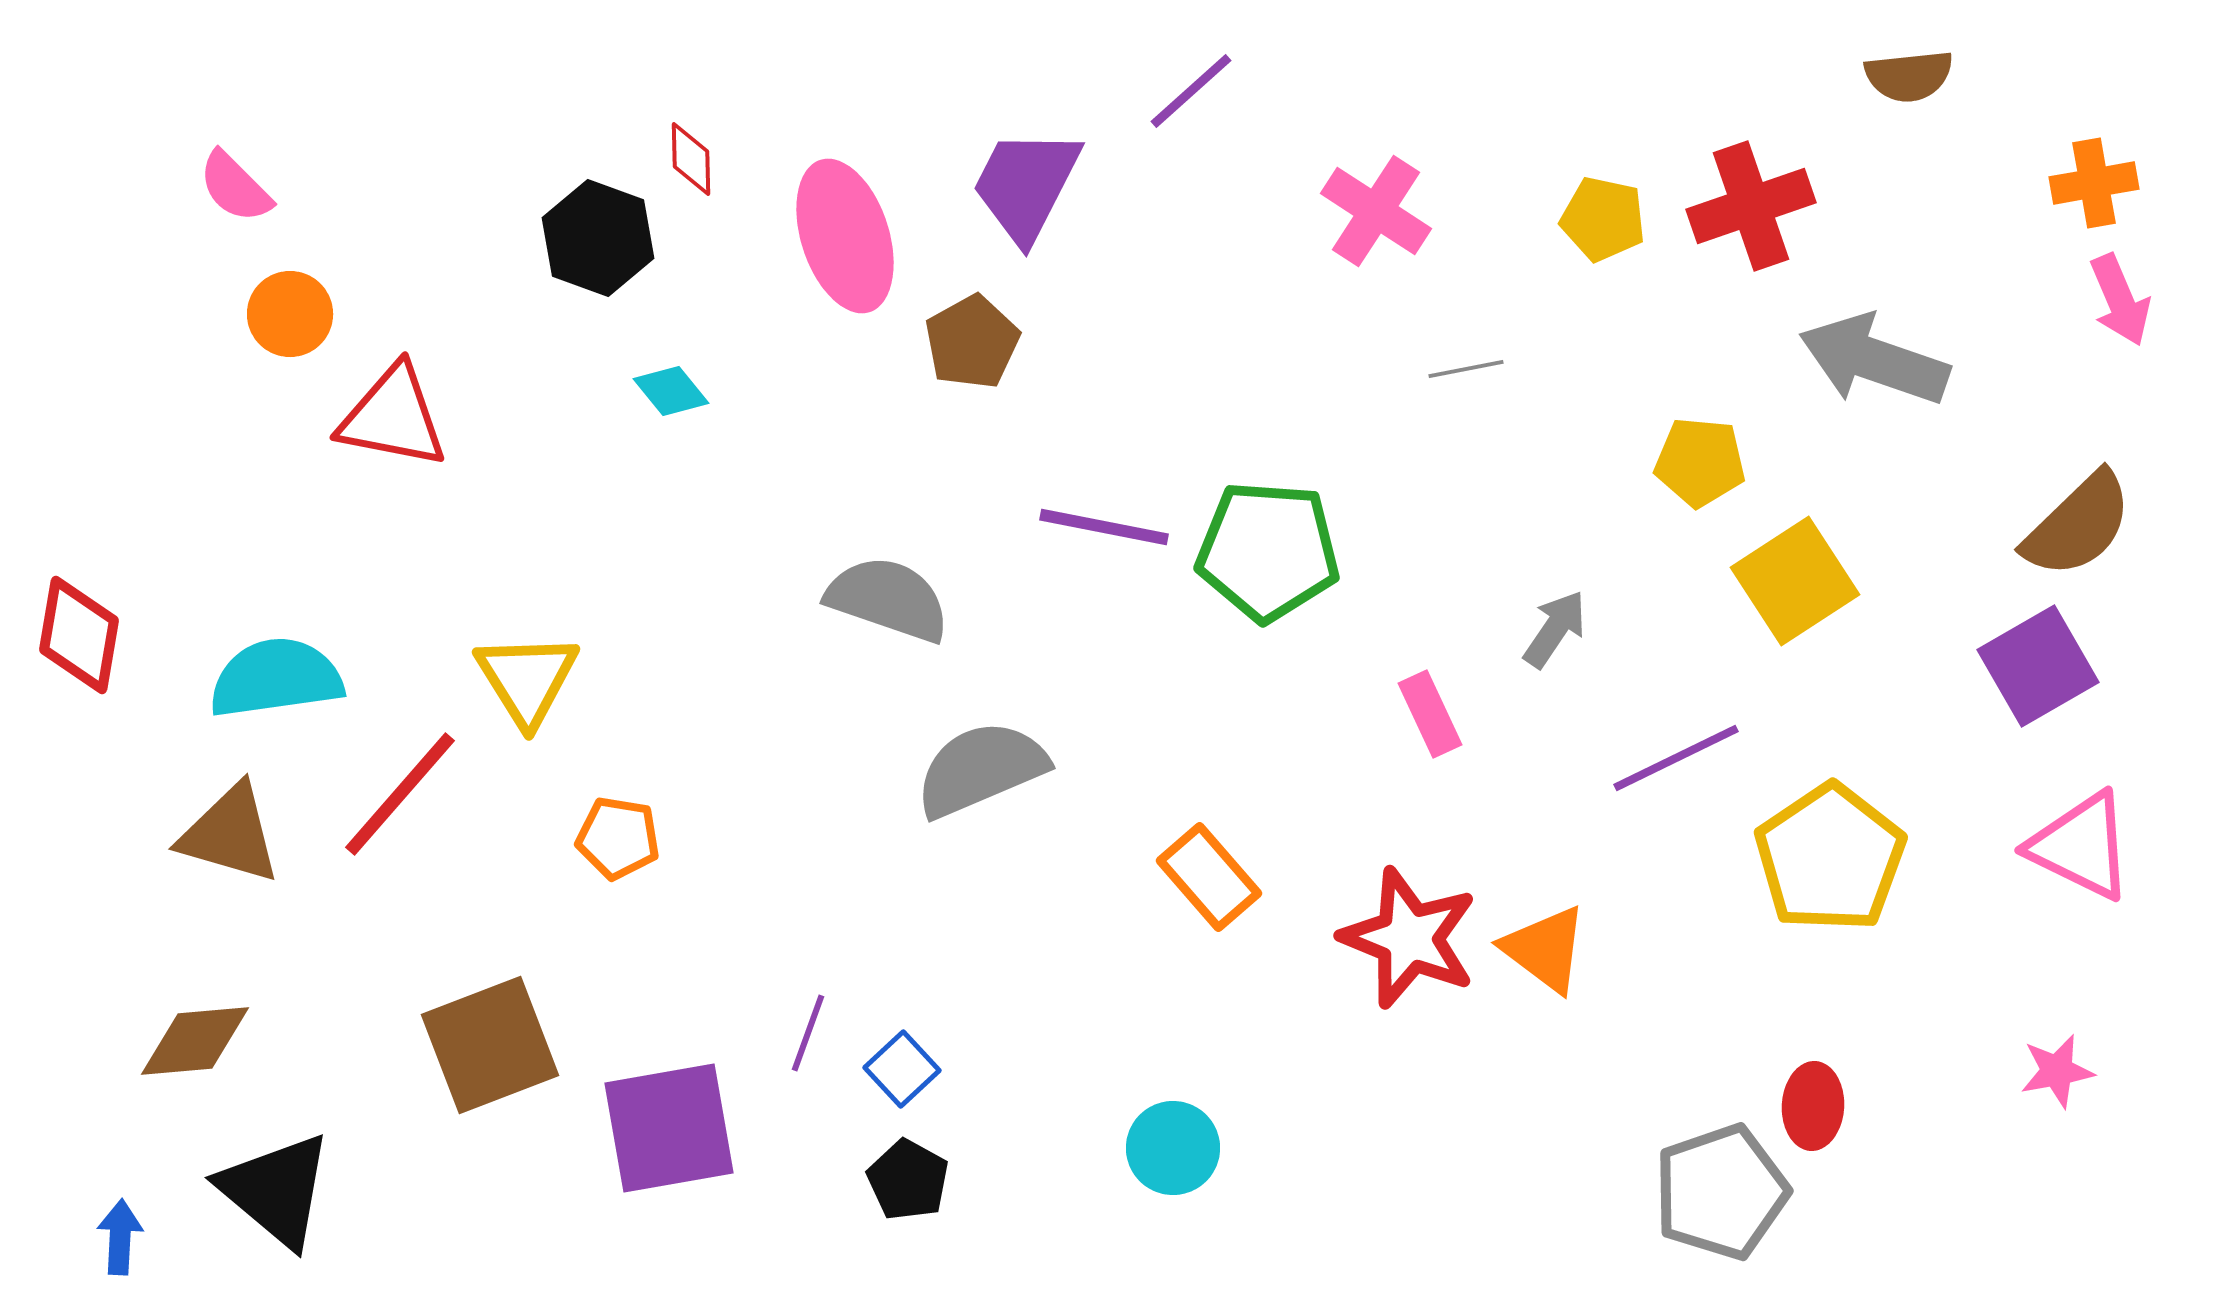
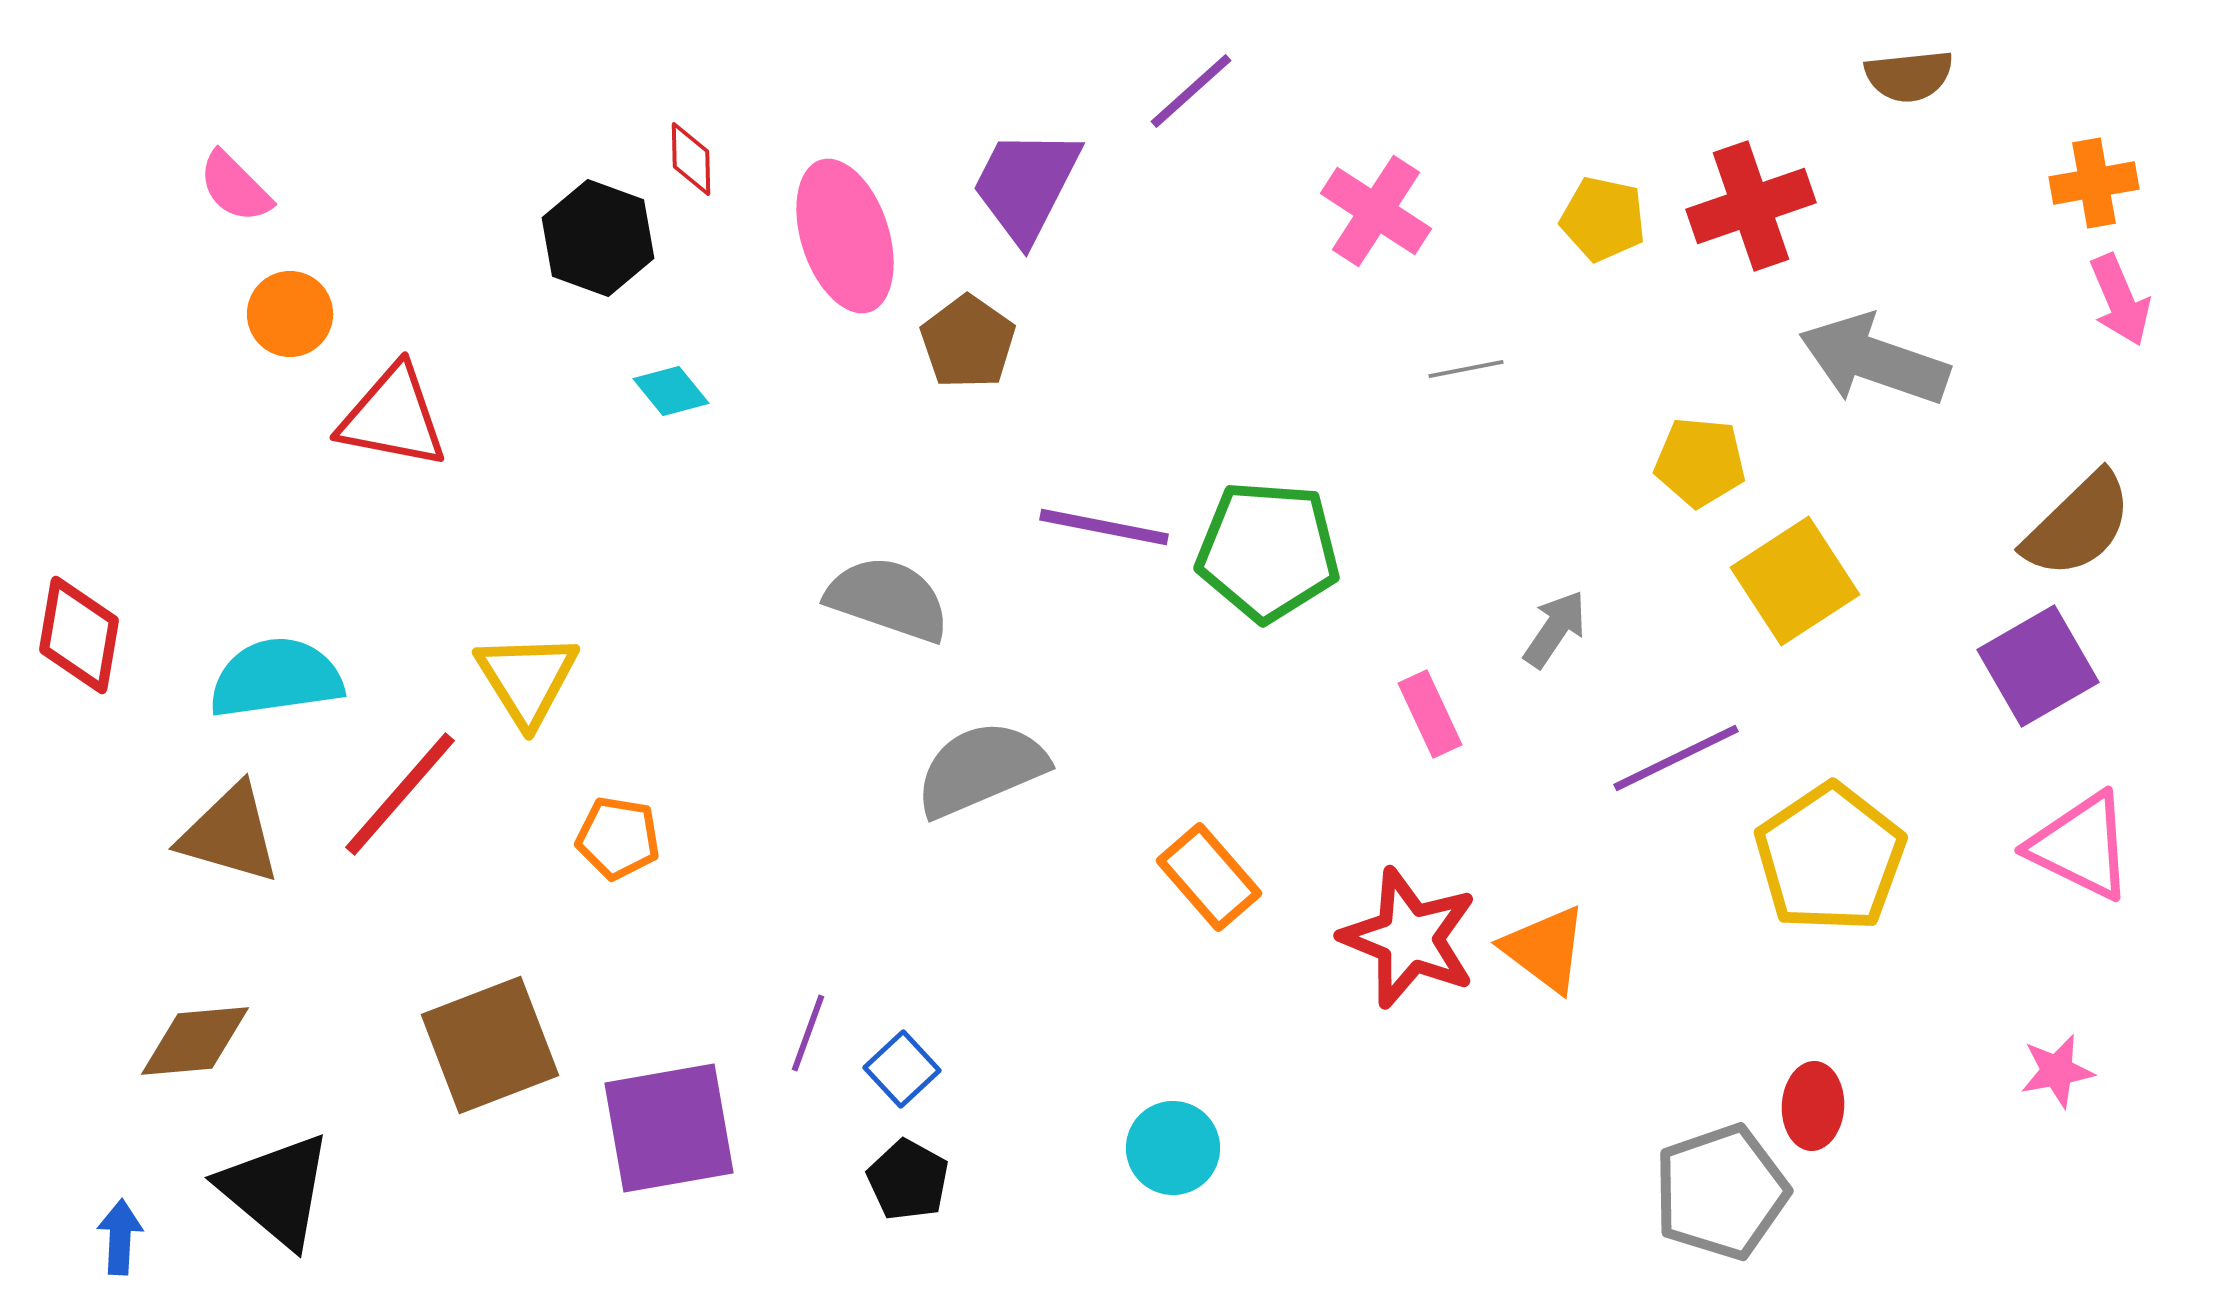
brown pentagon at (972, 342): moved 4 px left; rotated 8 degrees counterclockwise
